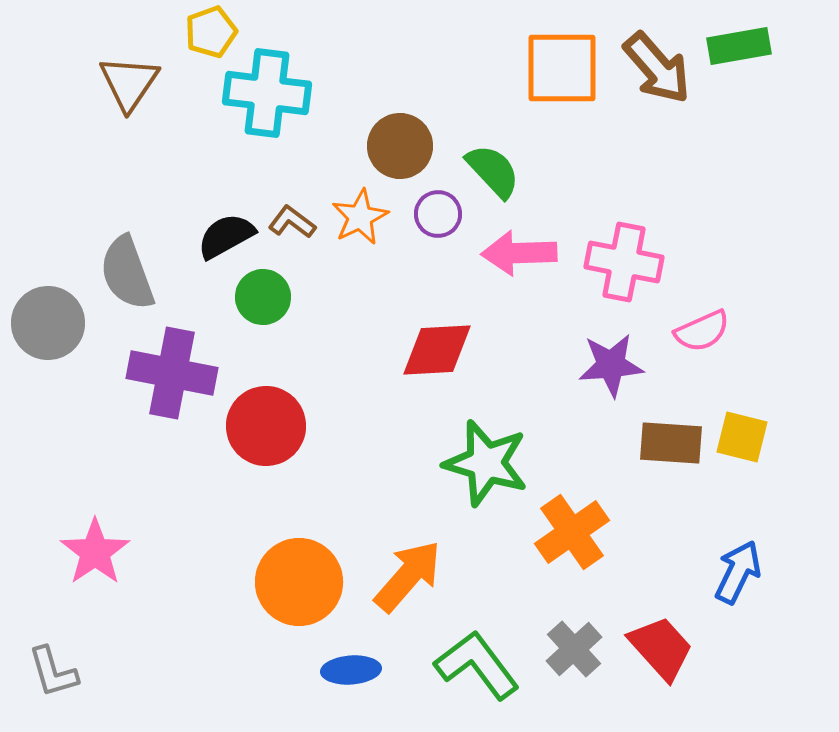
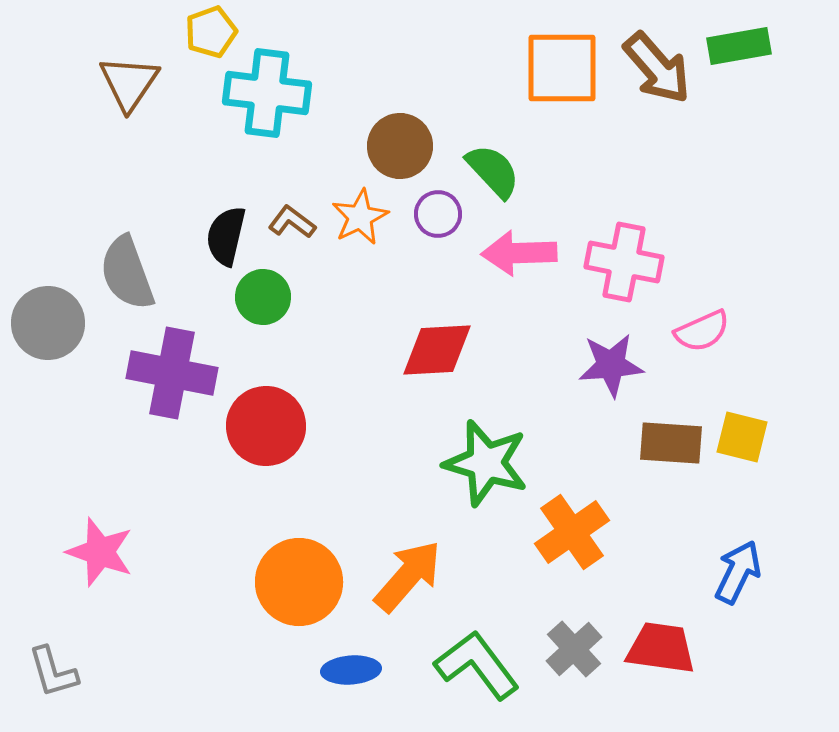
black semicircle: rotated 48 degrees counterclockwise
pink star: moved 5 px right; rotated 18 degrees counterclockwise
red trapezoid: rotated 40 degrees counterclockwise
